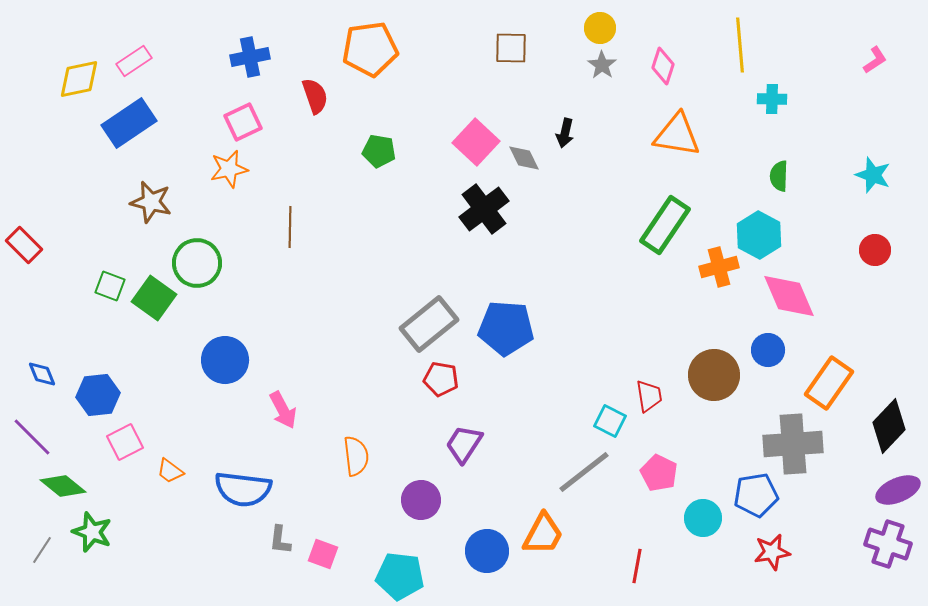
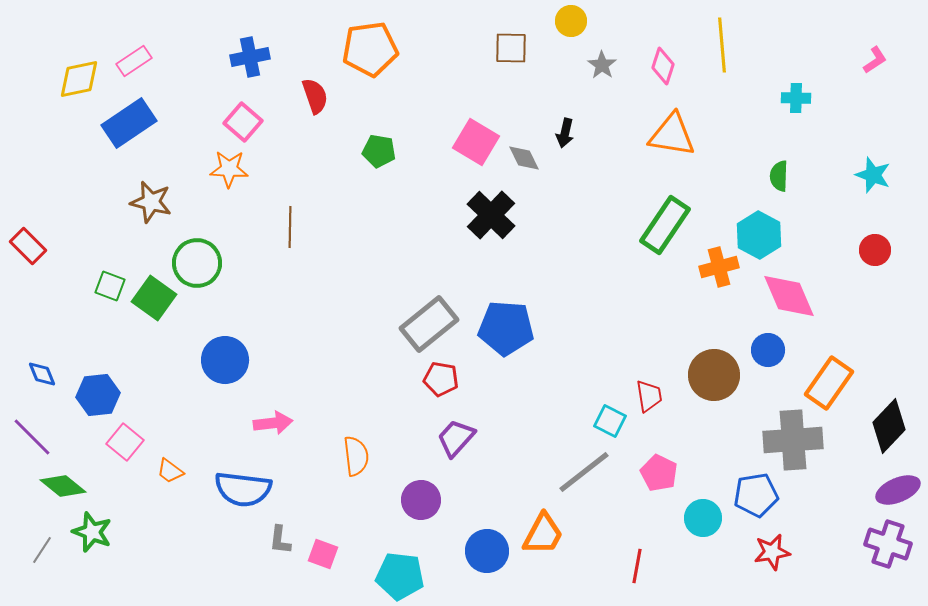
yellow circle at (600, 28): moved 29 px left, 7 px up
yellow line at (740, 45): moved 18 px left
cyan cross at (772, 99): moved 24 px right, 1 px up
pink square at (243, 122): rotated 24 degrees counterclockwise
orange triangle at (677, 135): moved 5 px left
pink square at (476, 142): rotated 12 degrees counterclockwise
orange star at (229, 169): rotated 15 degrees clockwise
black cross at (484, 209): moved 7 px right, 6 px down; rotated 9 degrees counterclockwise
red rectangle at (24, 245): moved 4 px right, 1 px down
pink arrow at (283, 410): moved 10 px left, 13 px down; rotated 69 degrees counterclockwise
pink square at (125, 442): rotated 24 degrees counterclockwise
purple trapezoid at (464, 444): moved 8 px left, 6 px up; rotated 9 degrees clockwise
gray cross at (793, 444): moved 4 px up
